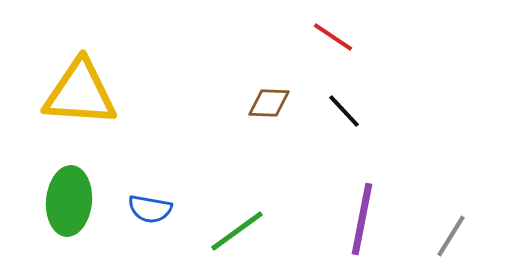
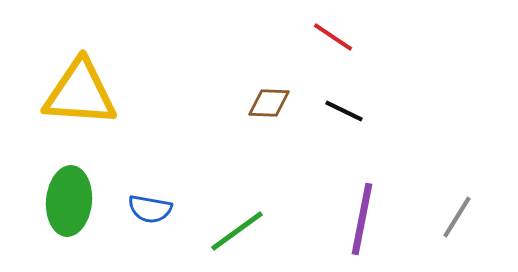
black line: rotated 21 degrees counterclockwise
gray line: moved 6 px right, 19 px up
